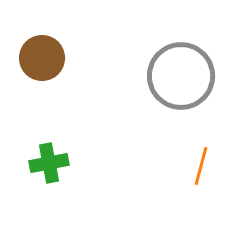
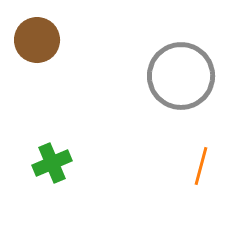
brown circle: moved 5 px left, 18 px up
green cross: moved 3 px right; rotated 12 degrees counterclockwise
